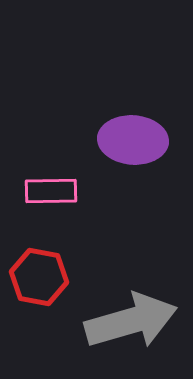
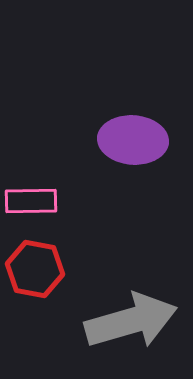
pink rectangle: moved 20 px left, 10 px down
red hexagon: moved 4 px left, 8 px up
